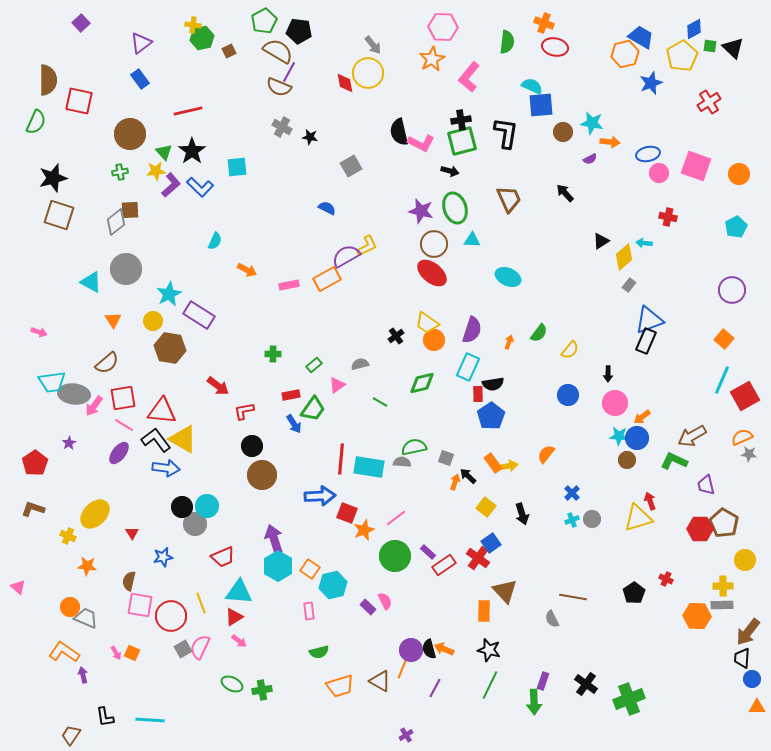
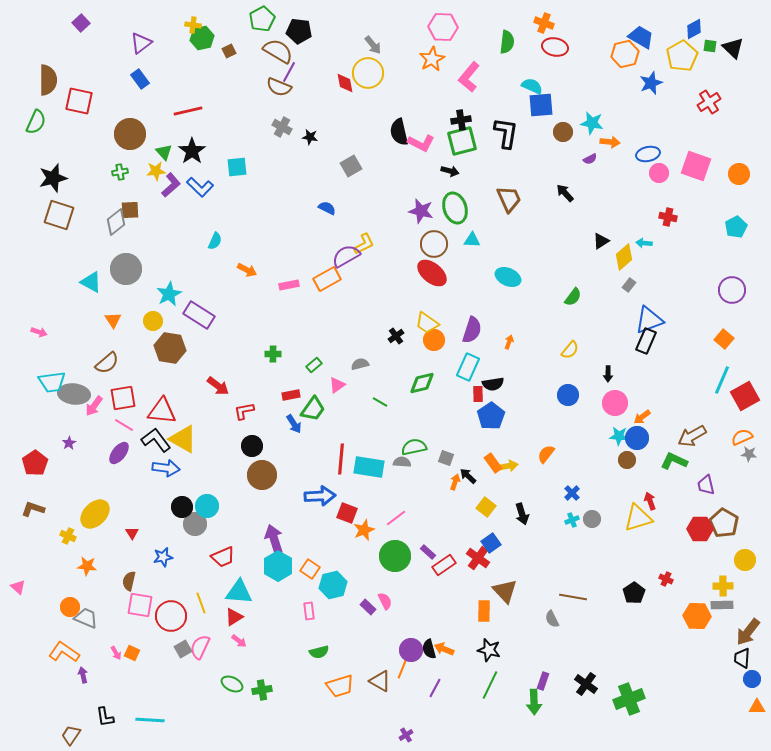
green pentagon at (264, 21): moved 2 px left, 2 px up
yellow L-shape at (367, 246): moved 3 px left, 2 px up
green semicircle at (539, 333): moved 34 px right, 36 px up
